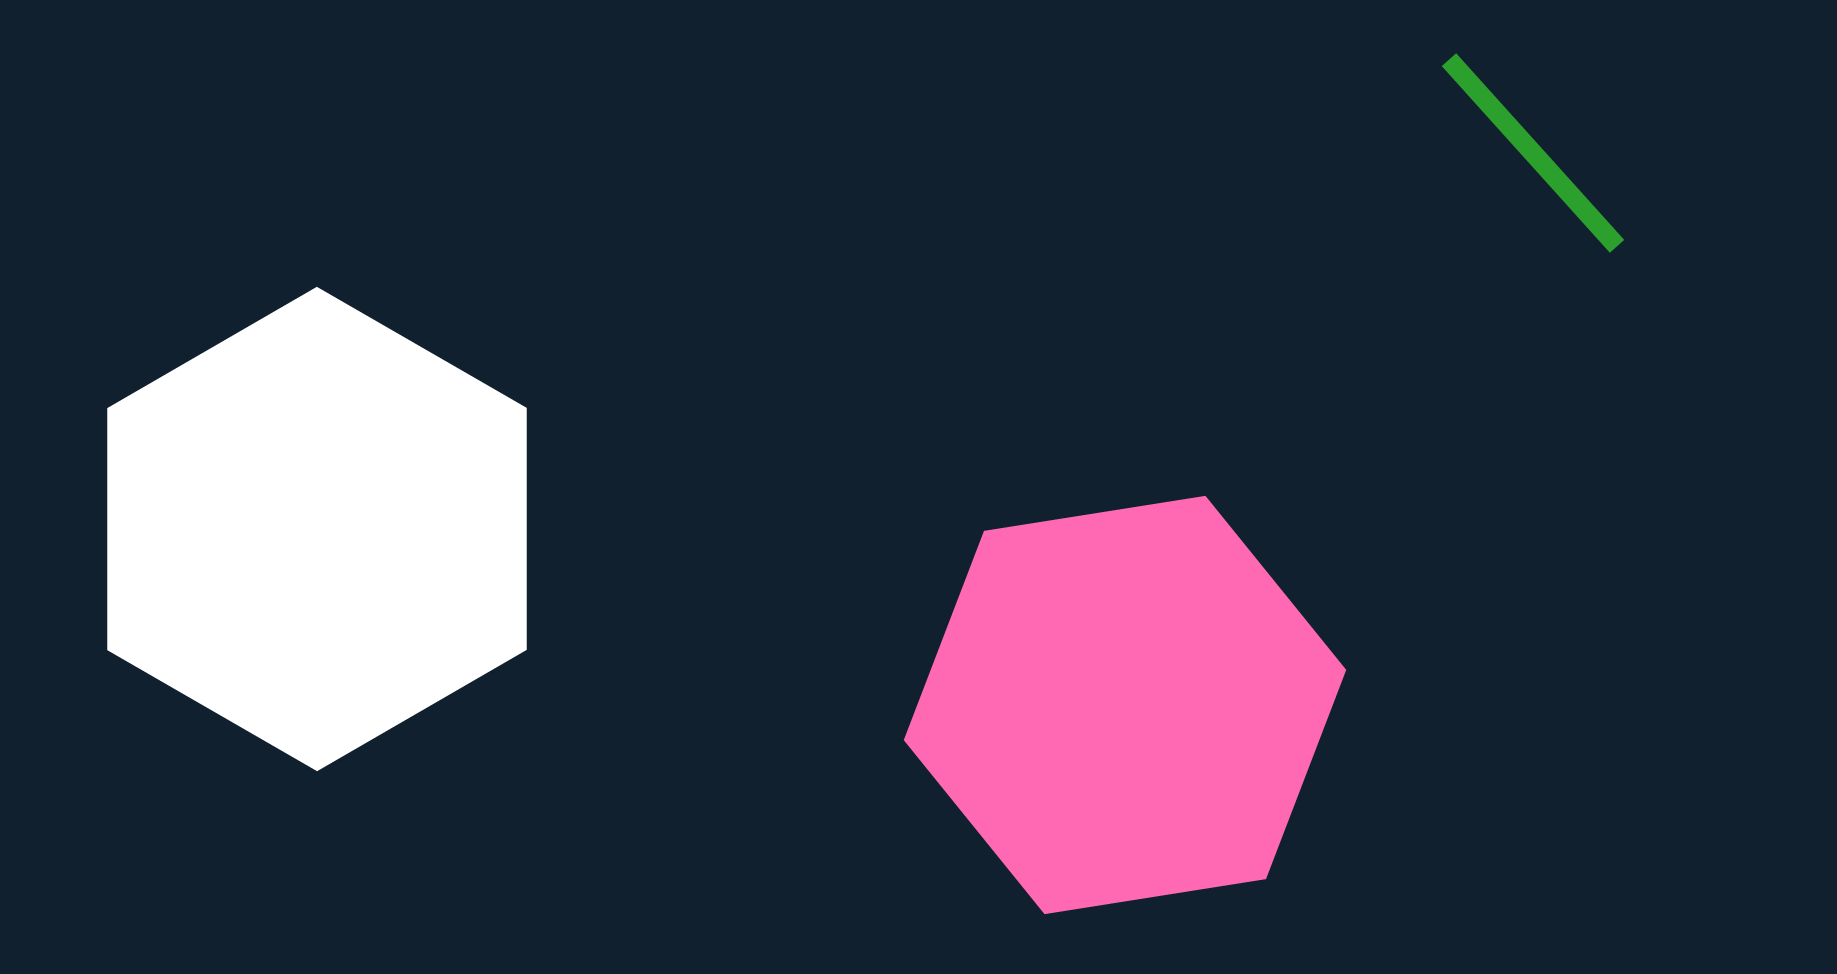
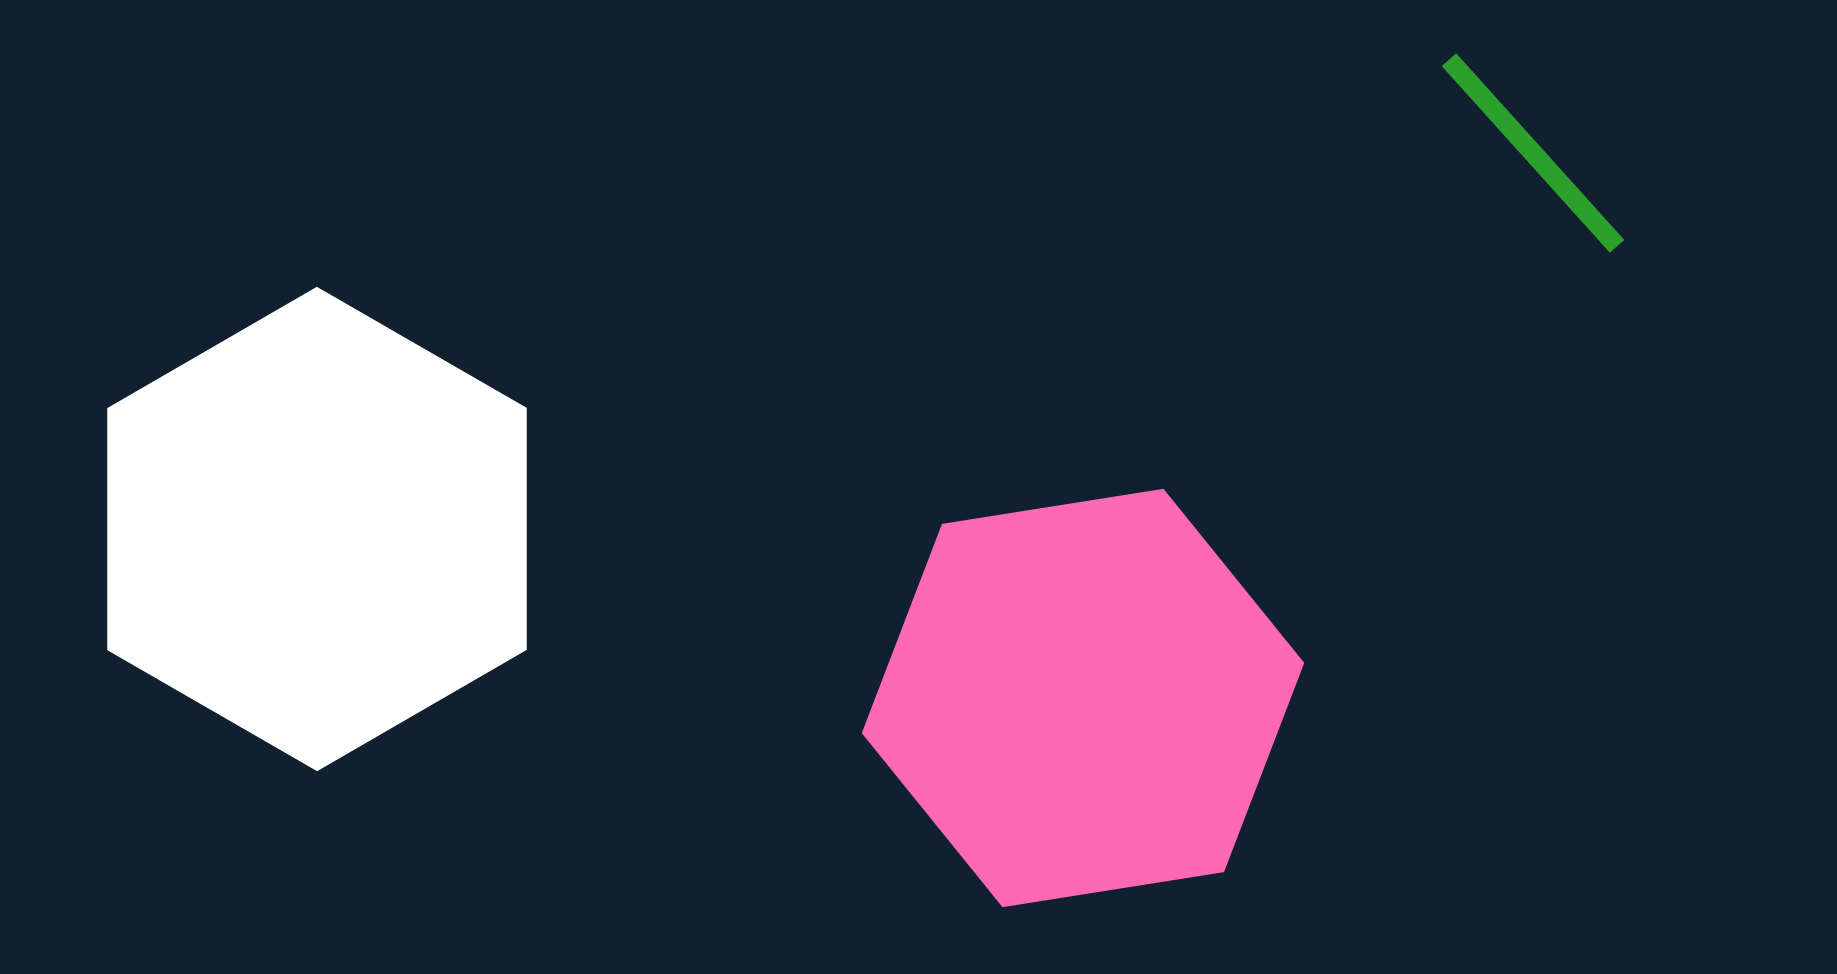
pink hexagon: moved 42 px left, 7 px up
